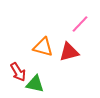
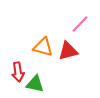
red triangle: moved 1 px left, 1 px up
red arrow: rotated 24 degrees clockwise
